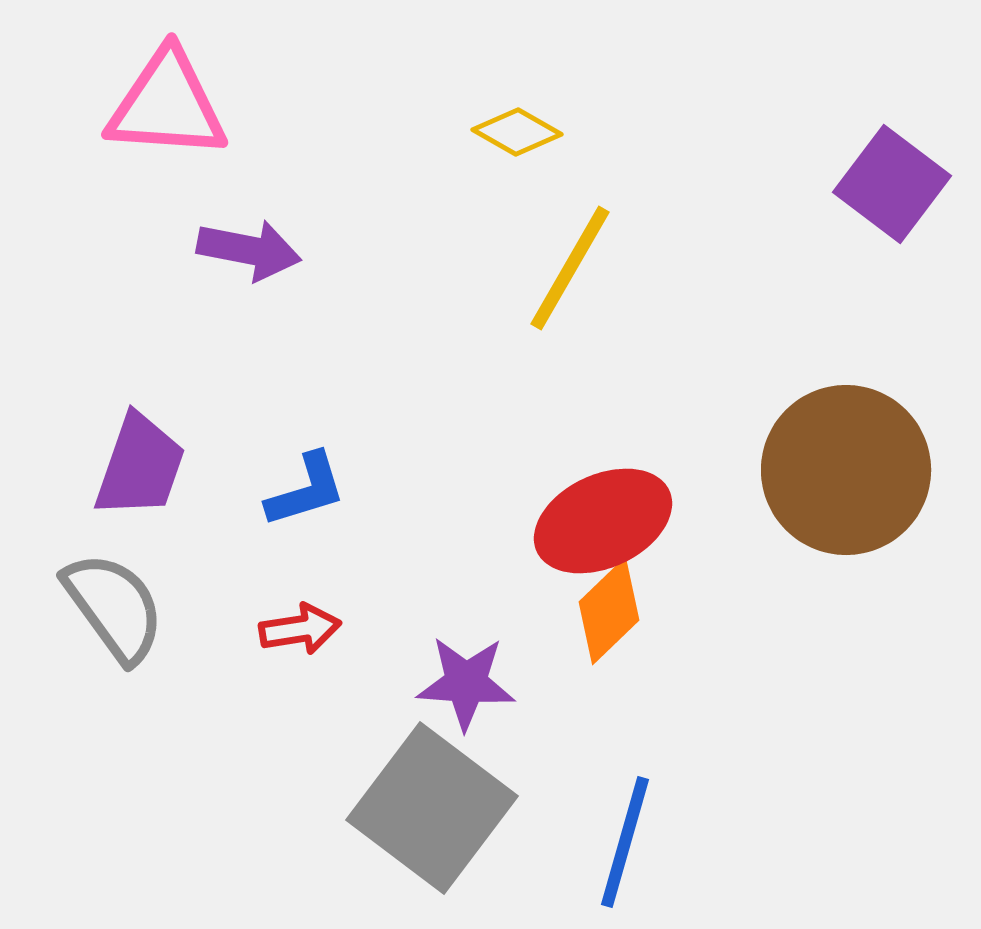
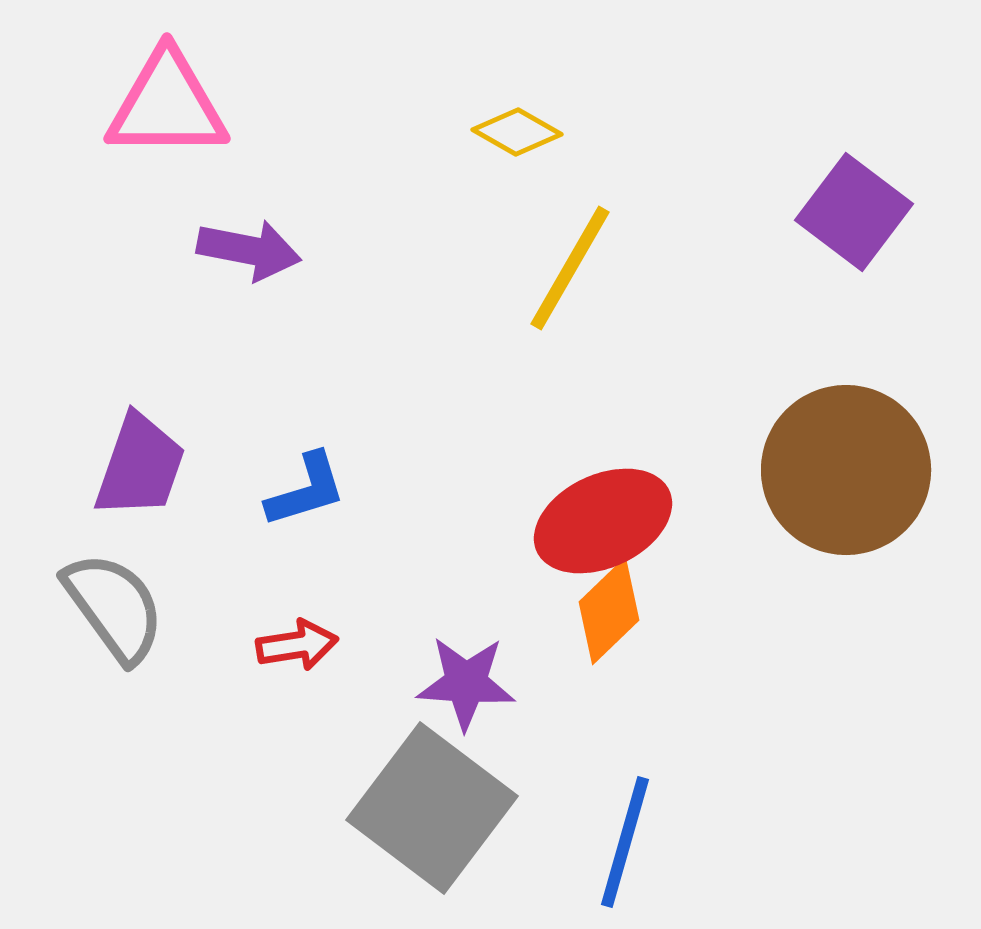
pink triangle: rotated 4 degrees counterclockwise
purple square: moved 38 px left, 28 px down
red arrow: moved 3 px left, 16 px down
